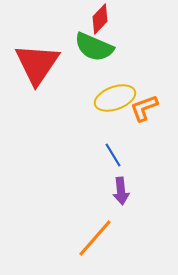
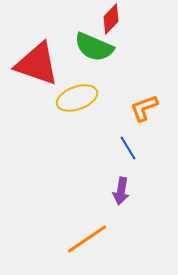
red diamond: moved 11 px right
red triangle: rotated 45 degrees counterclockwise
yellow ellipse: moved 38 px left
blue line: moved 15 px right, 7 px up
purple arrow: rotated 16 degrees clockwise
orange line: moved 8 px left, 1 px down; rotated 15 degrees clockwise
